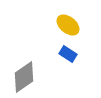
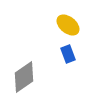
blue rectangle: rotated 36 degrees clockwise
